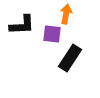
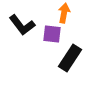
orange arrow: moved 2 px left, 1 px up
black L-shape: rotated 56 degrees clockwise
